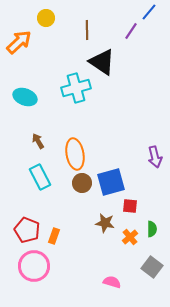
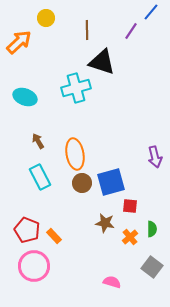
blue line: moved 2 px right
black triangle: rotated 16 degrees counterclockwise
orange rectangle: rotated 63 degrees counterclockwise
